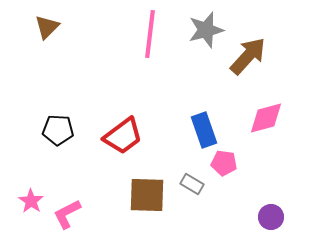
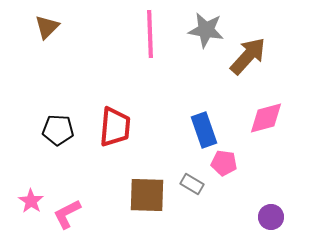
gray star: rotated 24 degrees clockwise
pink line: rotated 9 degrees counterclockwise
red trapezoid: moved 8 px left, 9 px up; rotated 48 degrees counterclockwise
